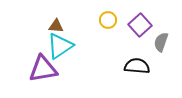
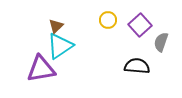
brown triangle: rotated 49 degrees counterclockwise
purple triangle: moved 2 px left
